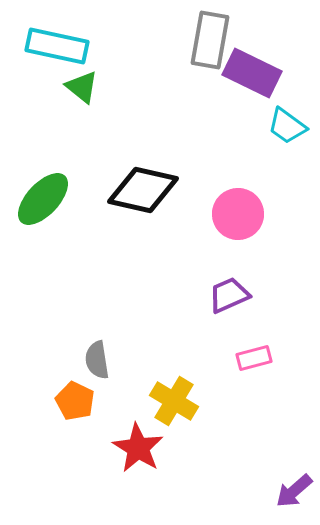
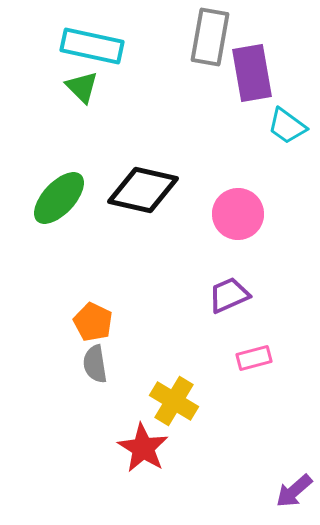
gray rectangle: moved 3 px up
cyan rectangle: moved 35 px right
purple rectangle: rotated 54 degrees clockwise
green triangle: rotated 6 degrees clockwise
green ellipse: moved 16 px right, 1 px up
gray semicircle: moved 2 px left, 4 px down
orange pentagon: moved 18 px right, 79 px up
red star: moved 5 px right
